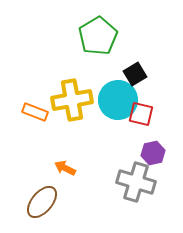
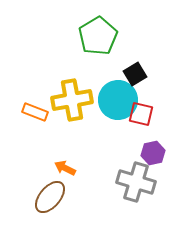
brown ellipse: moved 8 px right, 5 px up
